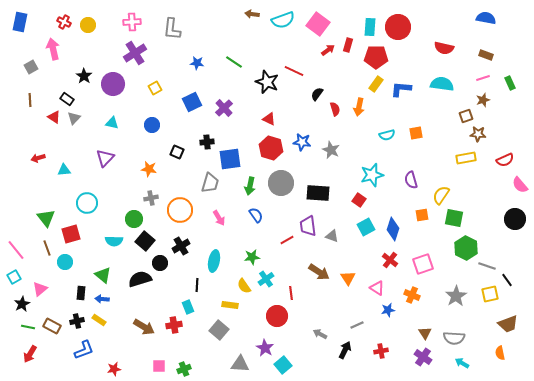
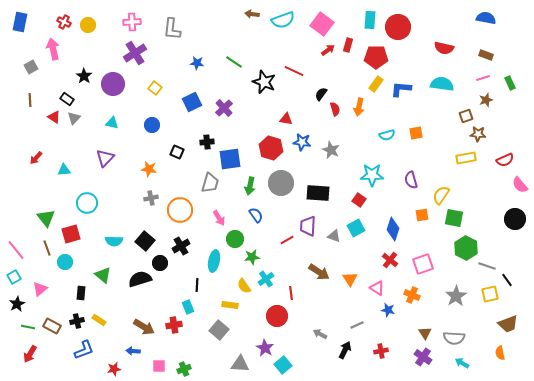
pink square at (318, 24): moved 4 px right
cyan rectangle at (370, 27): moved 7 px up
black star at (267, 82): moved 3 px left
yellow square at (155, 88): rotated 24 degrees counterclockwise
black semicircle at (317, 94): moved 4 px right
brown star at (483, 100): moved 3 px right
red triangle at (269, 119): moved 17 px right; rotated 16 degrees counterclockwise
red arrow at (38, 158): moved 2 px left; rotated 32 degrees counterclockwise
cyan star at (372, 175): rotated 15 degrees clockwise
green circle at (134, 219): moved 101 px right, 20 px down
purple trapezoid at (308, 226): rotated 10 degrees clockwise
cyan square at (366, 227): moved 10 px left, 1 px down
gray triangle at (332, 236): moved 2 px right
orange triangle at (348, 278): moved 2 px right, 1 px down
blue arrow at (102, 299): moved 31 px right, 52 px down
black star at (22, 304): moved 5 px left
blue star at (388, 310): rotated 24 degrees clockwise
